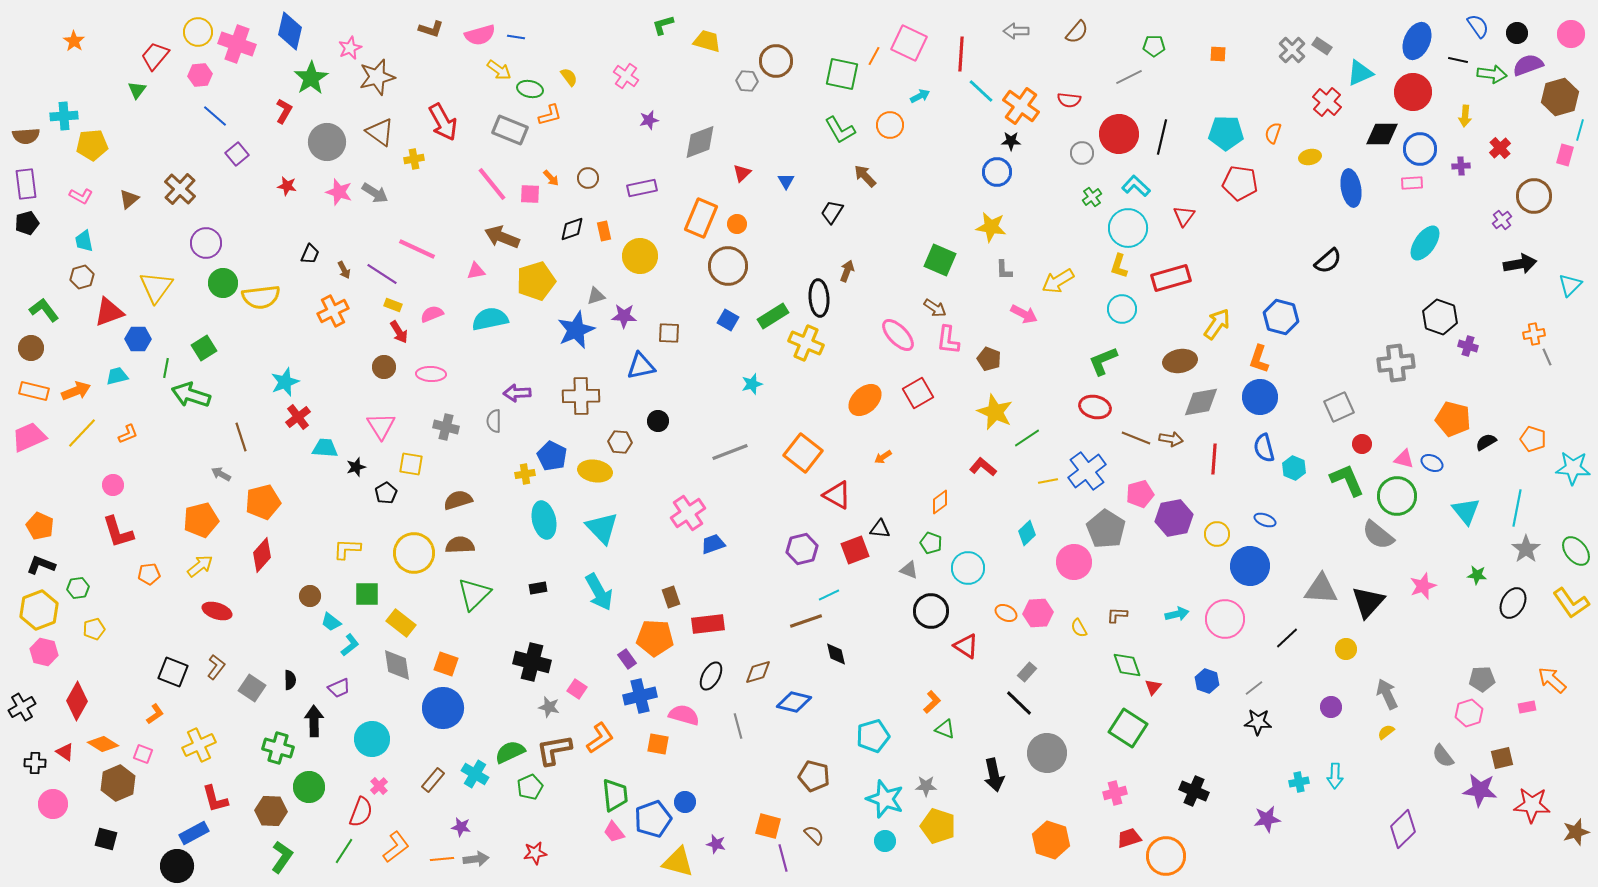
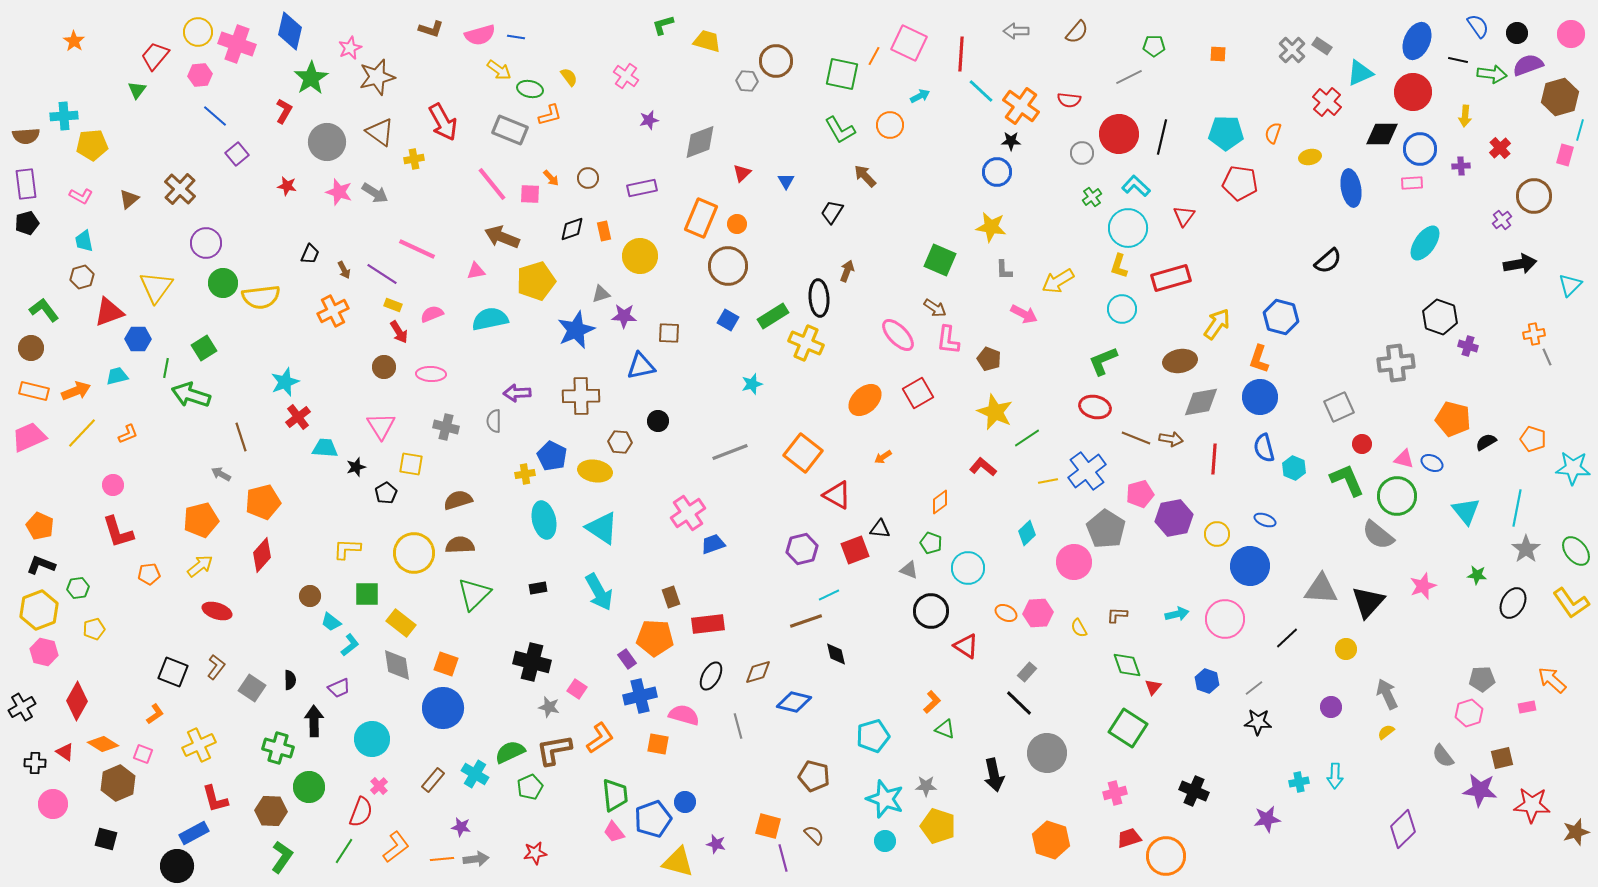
gray triangle at (596, 296): moved 5 px right, 2 px up
cyan triangle at (602, 528): rotated 12 degrees counterclockwise
